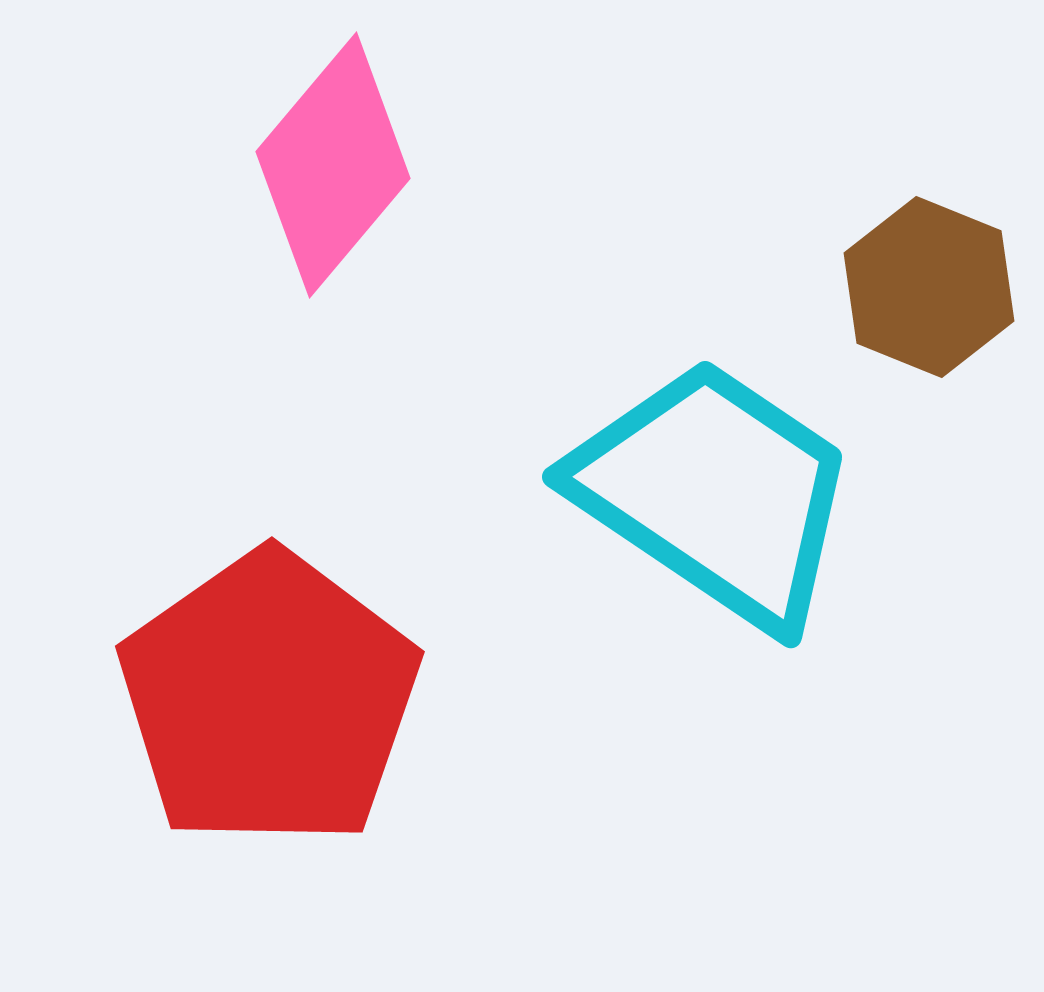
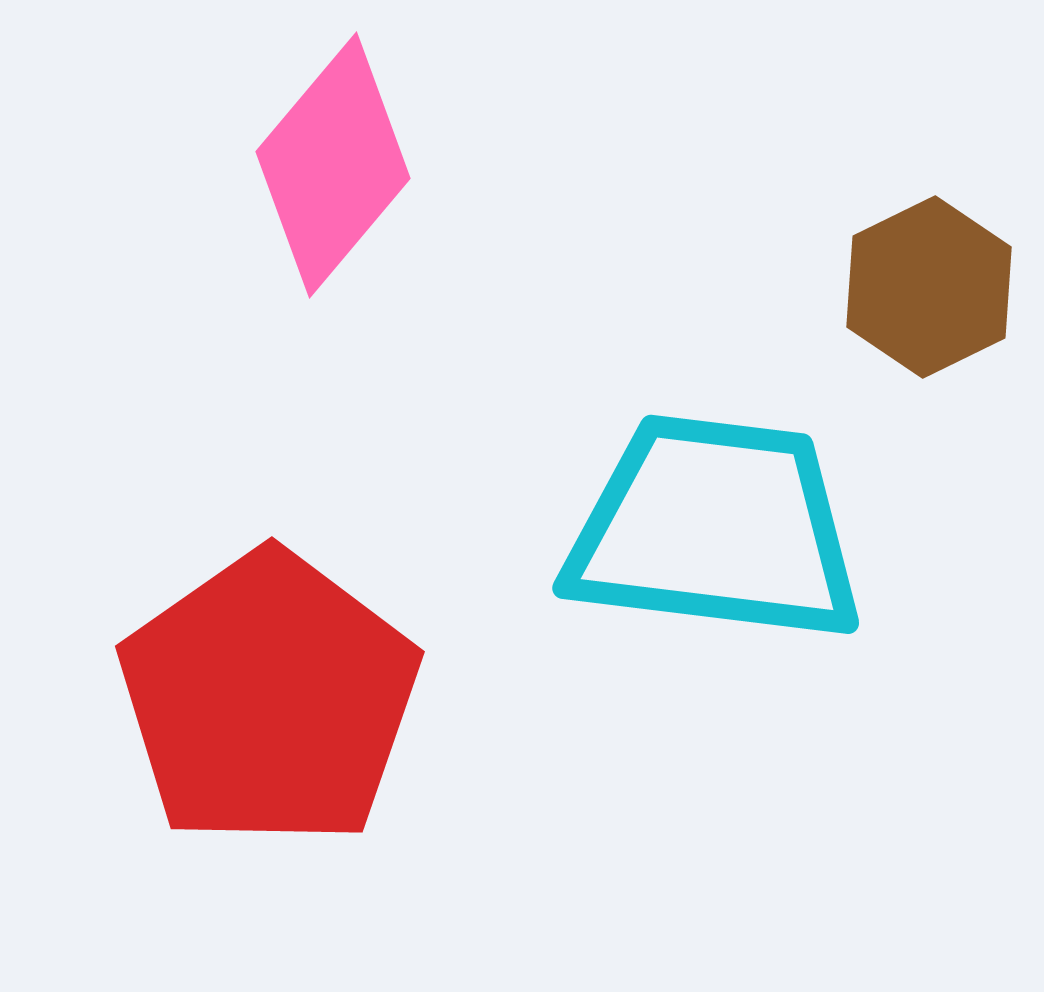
brown hexagon: rotated 12 degrees clockwise
cyan trapezoid: moved 36 px down; rotated 27 degrees counterclockwise
